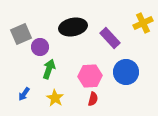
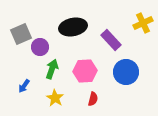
purple rectangle: moved 1 px right, 2 px down
green arrow: moved 3 px right
pink hexagon: moved 5 px left, 5 px up
blue arrow: moved 8 px up
